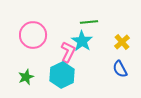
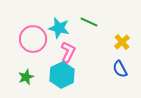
green line: rotated 30 degrees clockwise
pink circle: moved 4 px down
cyan star: moved 23 px left, 13 px up; rotated 20 degrees counterclockwise
